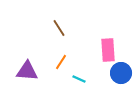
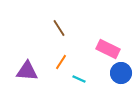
pink rectangle: moved 1 px up; rotated 60 degrees counterclockwise
